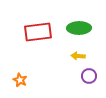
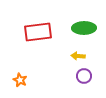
green ellipse: moved 5 px right
purple circle: moved 5 px left
